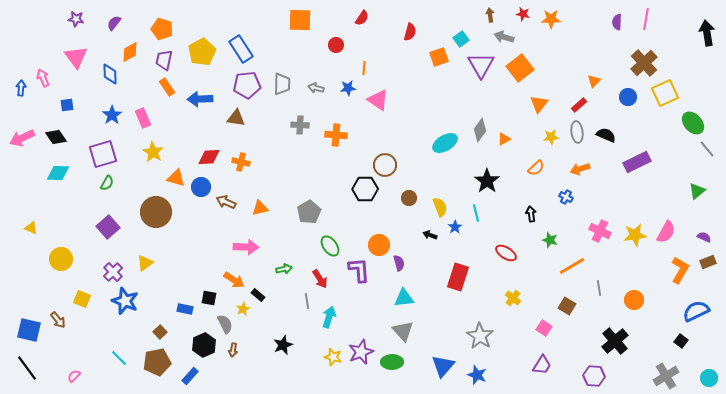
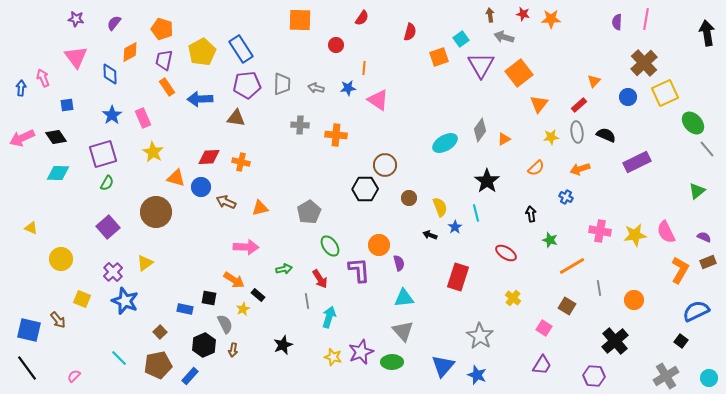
orange square at (520, 68): moved 1 px left, 5 px down
pink cross at (600, 231): rotated 15 degrees counterclockwise
pink semicircle at (666, 232): rotated 125 degrees clockwise
brown pentagon at (157, 362): moved 1 px right, 3 px down
